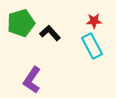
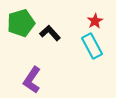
red star: moved 1 px right; rotated 28 degrees counterclockwise
